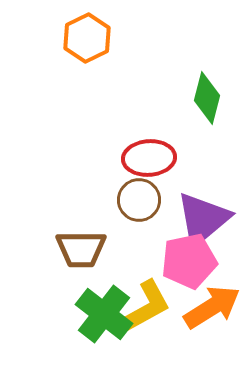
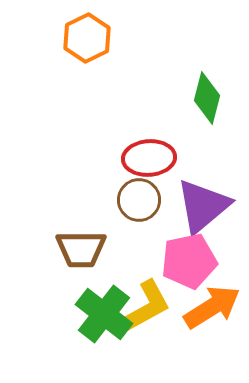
purple triangle: moved 13 px up
